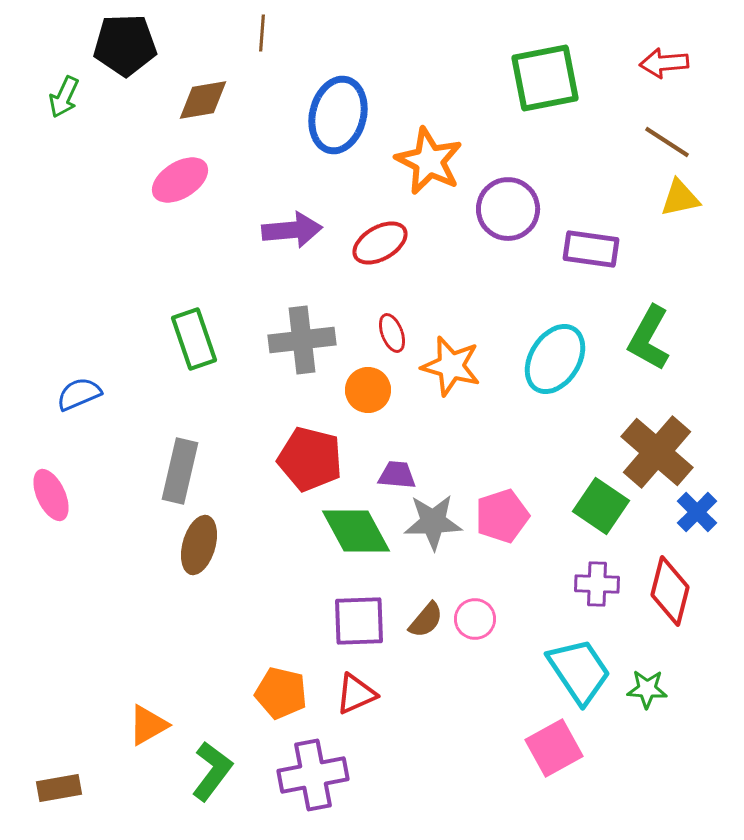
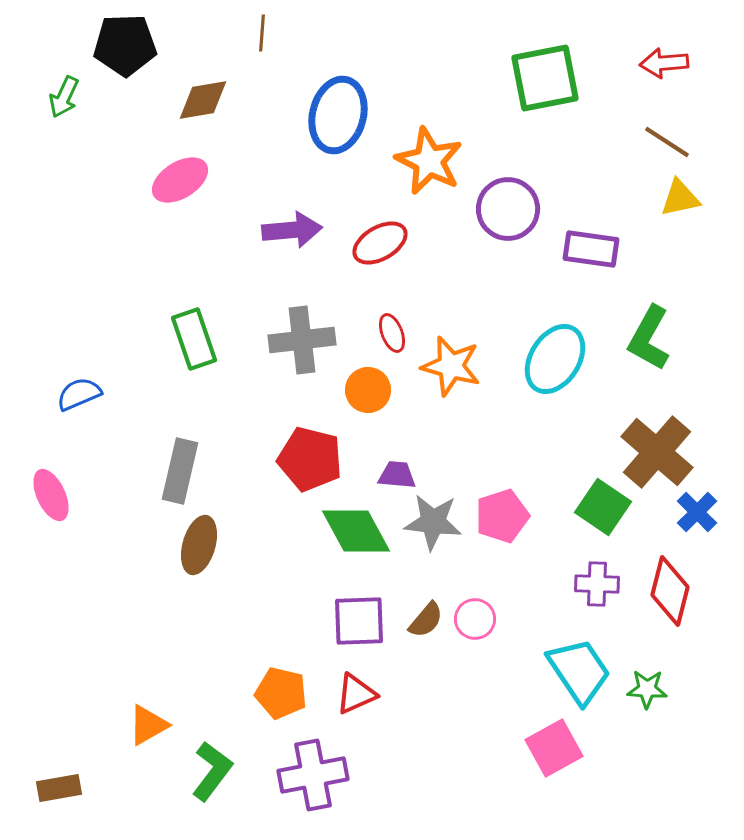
green square at (601, 506): moved 2 px right, 1 px down
gray star at (433, 522): rotated 8 degrees clockwise
